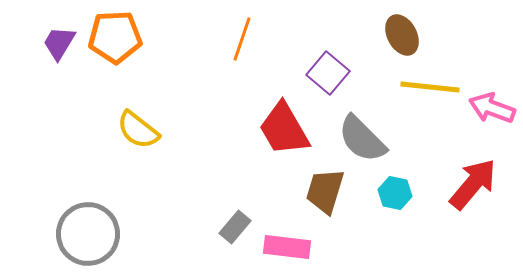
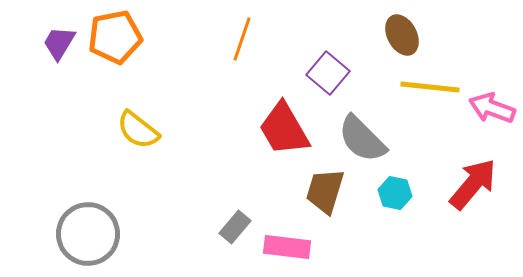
orange pentagon: rotated 8 degrees counterclockwise
